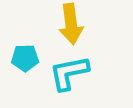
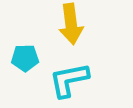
cyan L-shape: moved 7 px down
